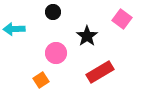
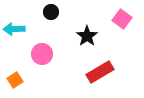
black circle: moved 2 px left
pink circle: moved 14 px left, 1 px down
orange square: moved 26 px left
